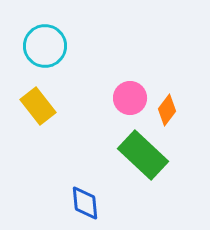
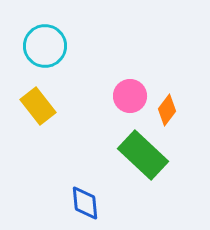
pink circle: moved 2 px up
